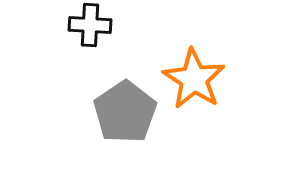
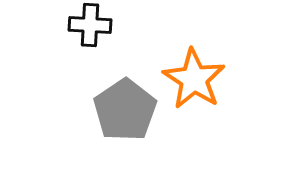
gray pentagon: moved 2 px up
